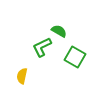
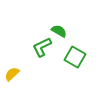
yellow semicircle: moved 10 px left, 2 px up; rotated 35 degrees clockwise
